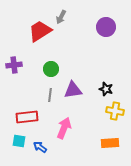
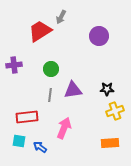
purple circle: moved 7 px left, 9 px down
black star: moved 1 px right; rotated 16 degrees counterclockwise
yellow cross: rotated 30 degrees counterclockwise
